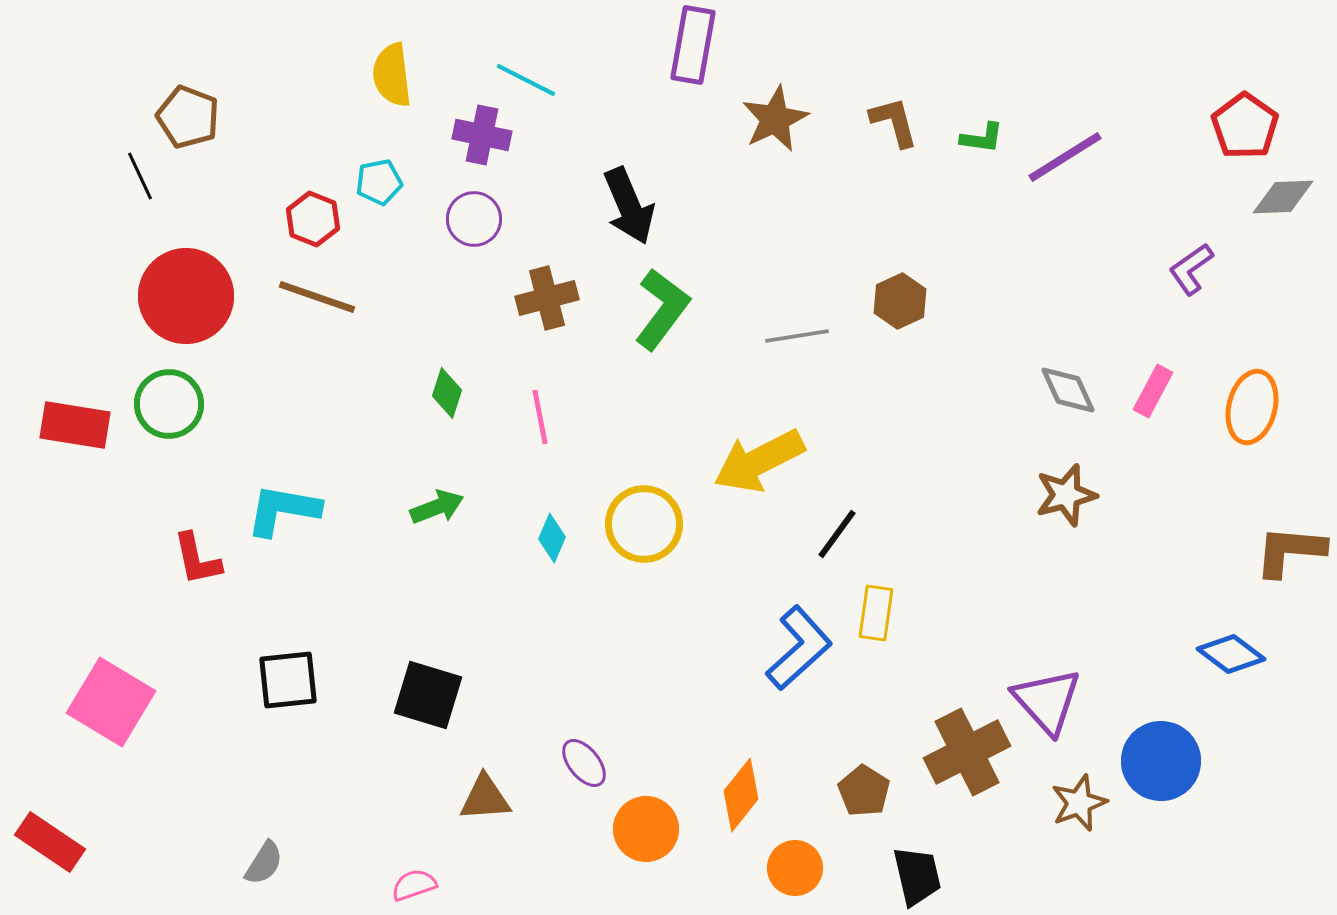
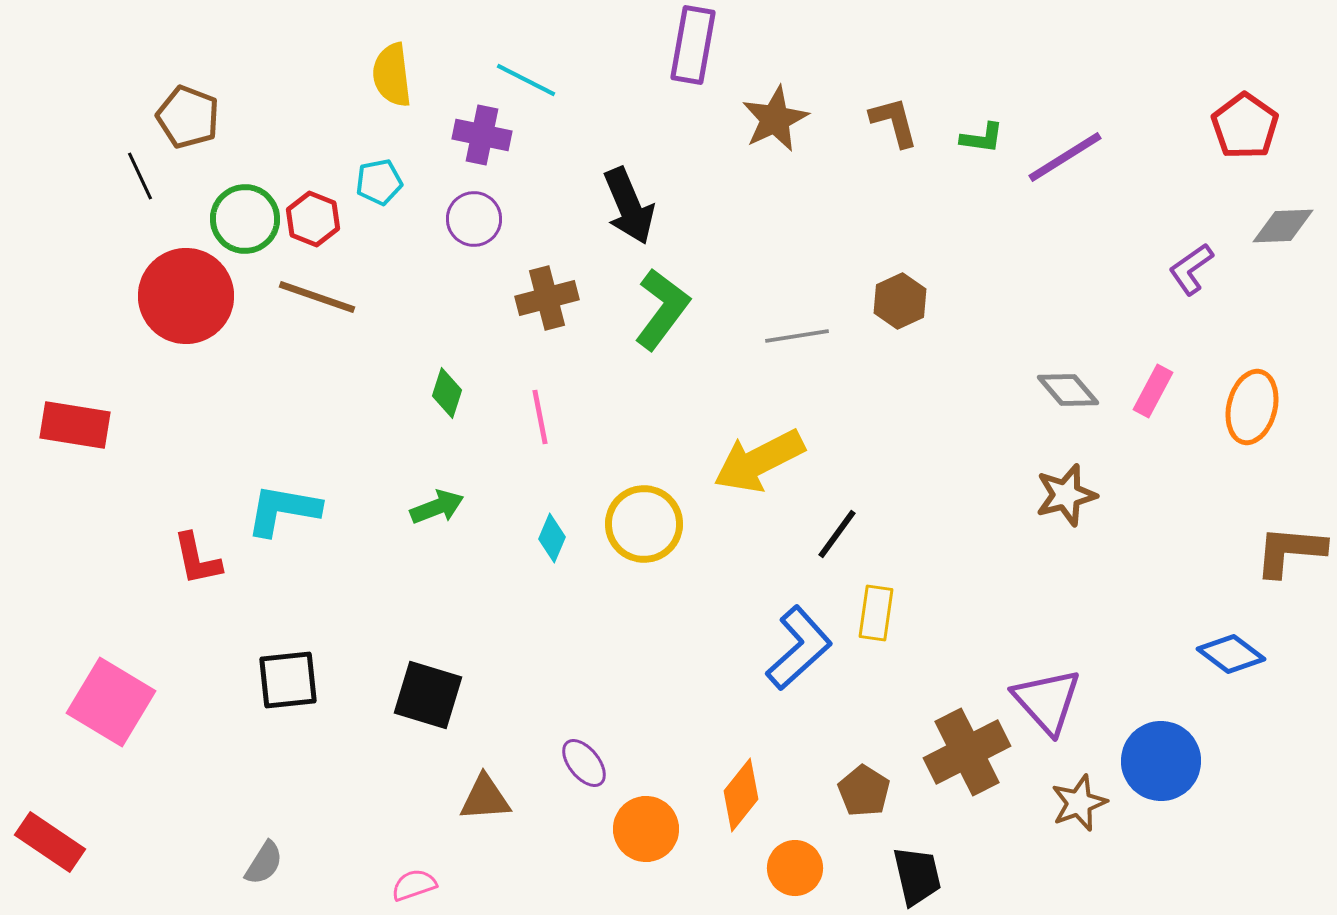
gray diamond at (1283, 197): moved 29 px down
gray diamond at (1068, 390): rotated 16 degrees counterclockwise
green circle at (169, 404): moved 76 px right, 185 px up
